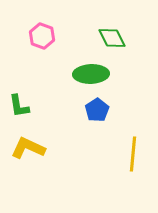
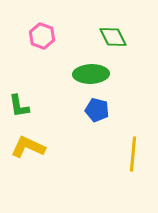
green diamond: moved 1 px right, 1 px up
blue pentagon: rotated 25 degrees counterclockwise
yellow L-shape: moved 1 px up
